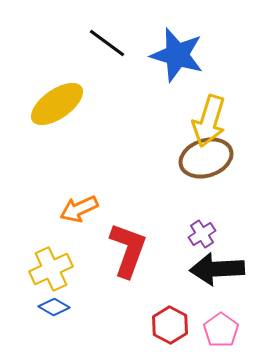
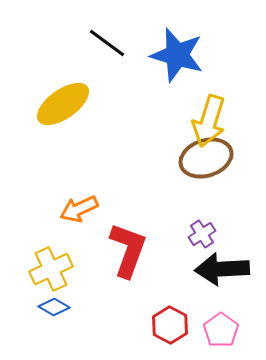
yellow ellipse: moved 6 px right
black arrow: moved 5 px right
